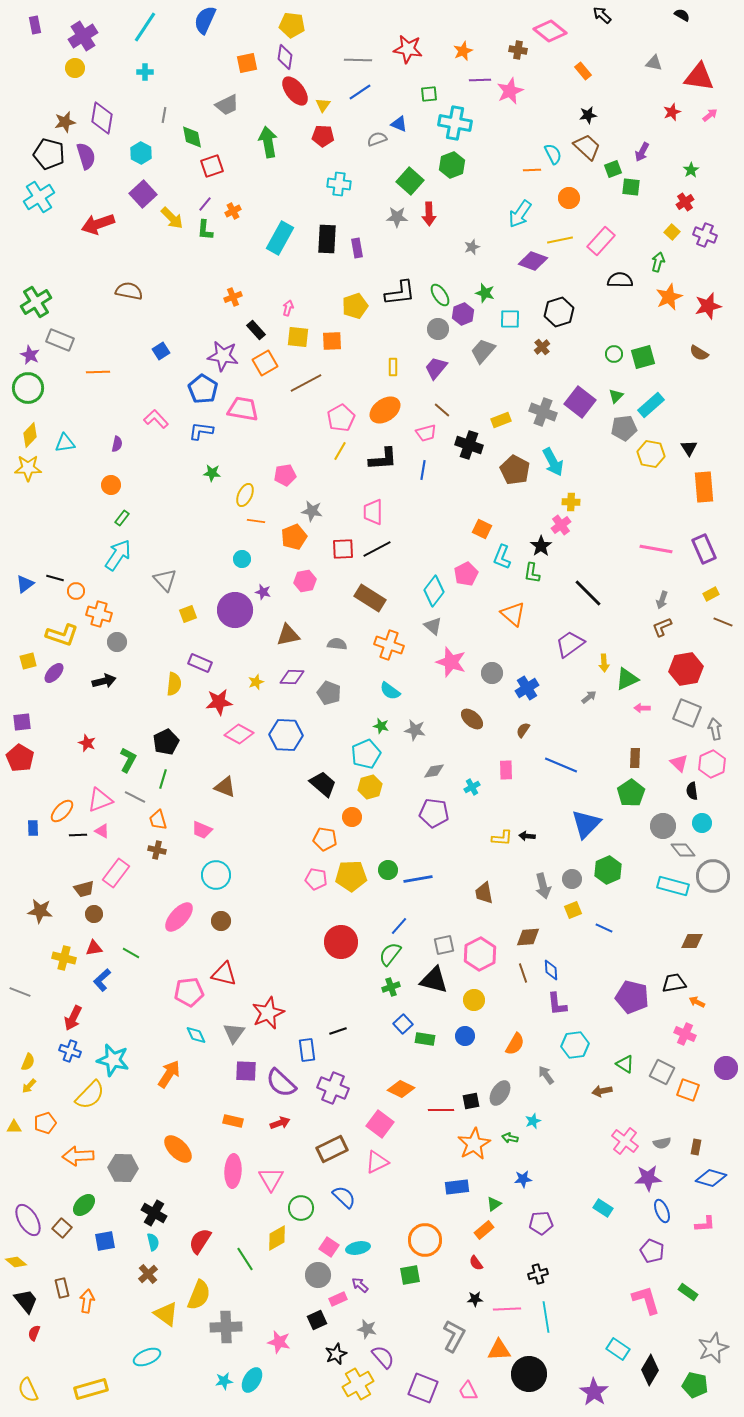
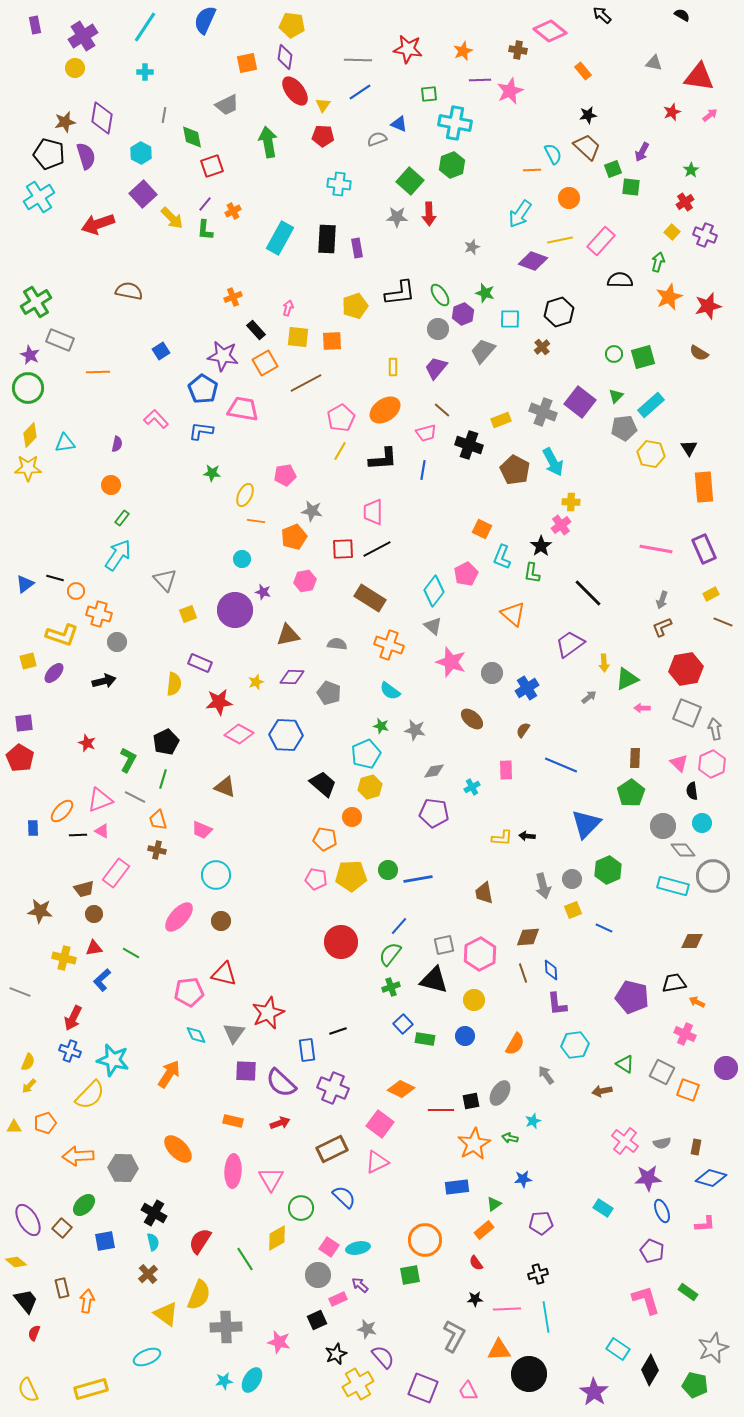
purple square at (22, 722): moved 2 px right, 1 px down
